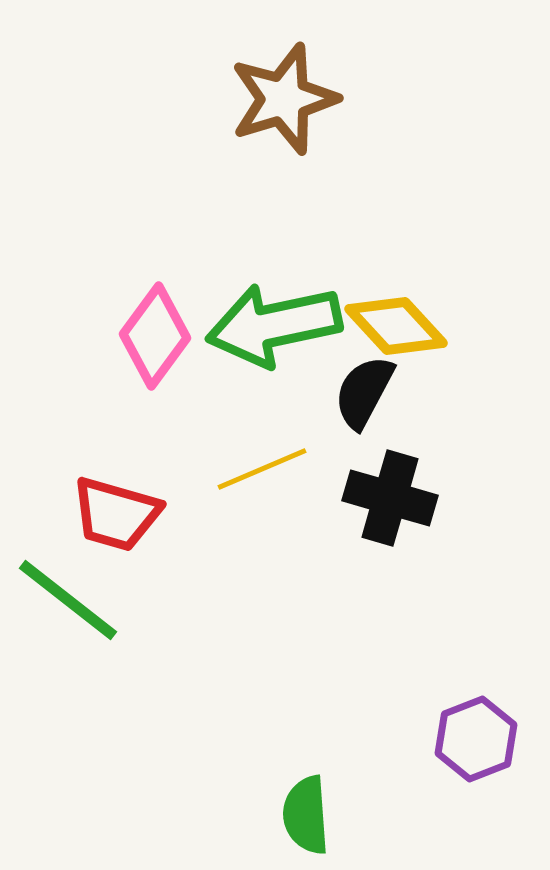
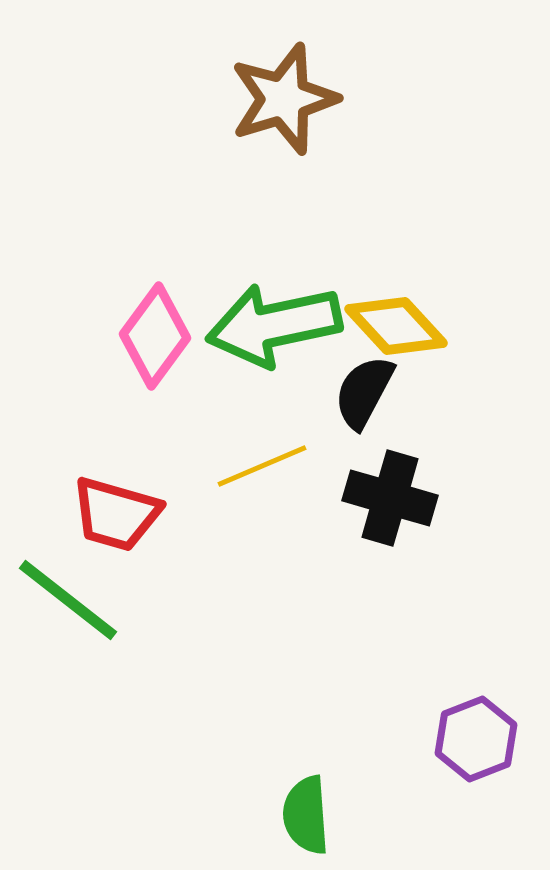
yellow line: moved 3 px up
